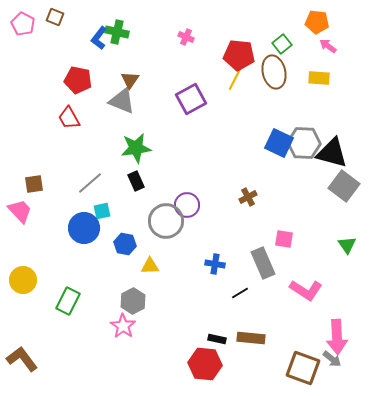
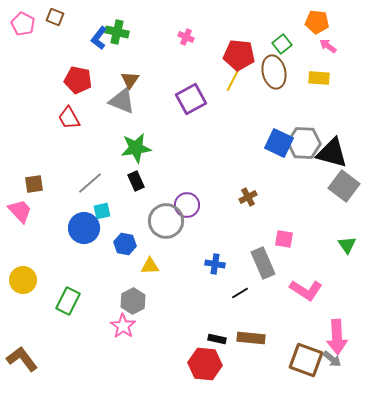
yellow line at (235, 79): moved 2 px left, 1 px down
brown square at (303, 368): moved 3 px right, 8 px up
